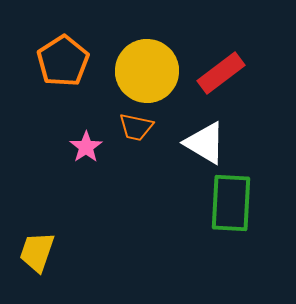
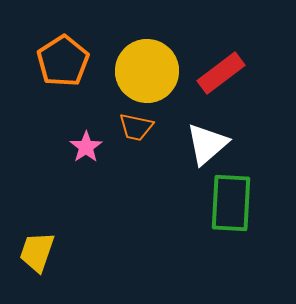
white triangle: moved 2 px right, 1 px down; rotated 48 degrees clockwise
